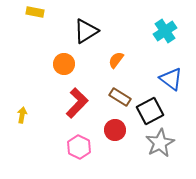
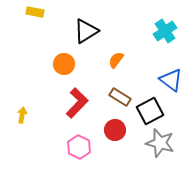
blue triangle: moved 1 px down
gray star: rotated 28 degrees counterclockwise
